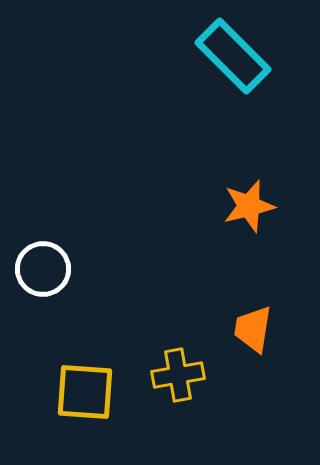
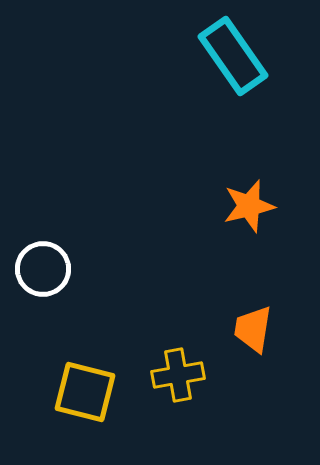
cyan rectangle: rotated 10 degrees clockwise
yellow square: rotated 10 degrees clockwise
